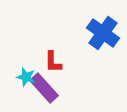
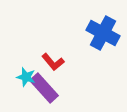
blue cross: rotated 8 degrees counterclockwise
red L-shape: rotated 40 degrees counterclockwise
